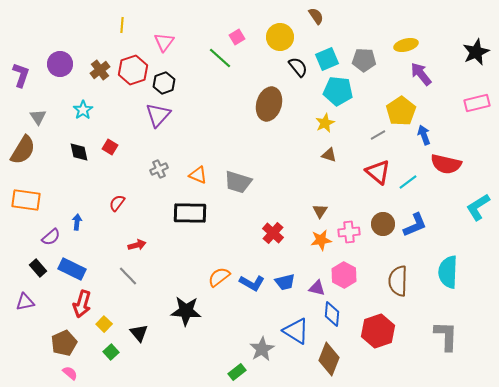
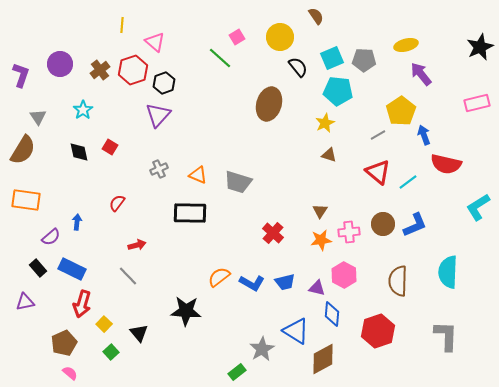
pink triangle at (164, 42): moved 9 px left; rotated 25 degrees counterclockwise
black star at (476, 52): moved 4 px right, 5 px up
cyan square at (327, 59): moved 5 px right, 1 px up
brown diamond at (329, 359): moved 6 px left; rotated 40 degrees clockwise
